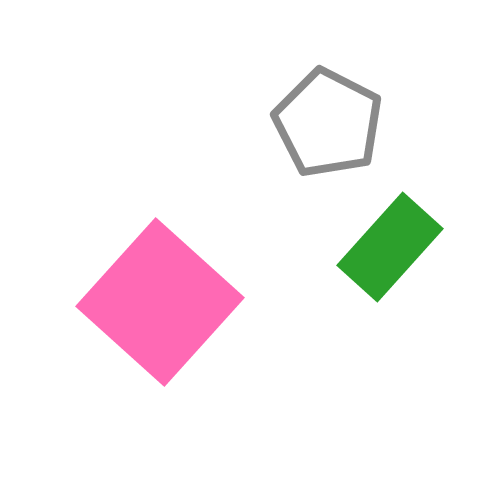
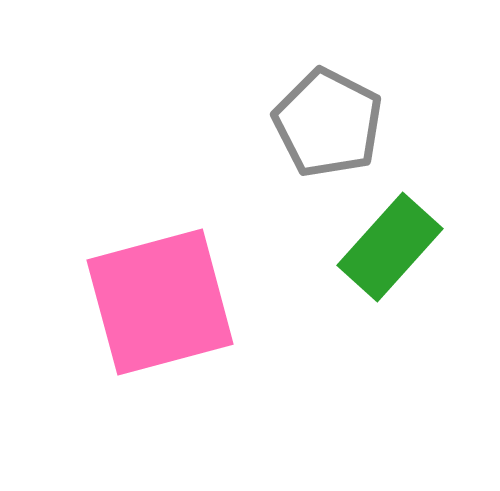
pink square: rotated 33 degrees clockwise
